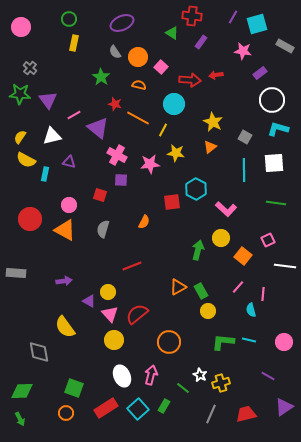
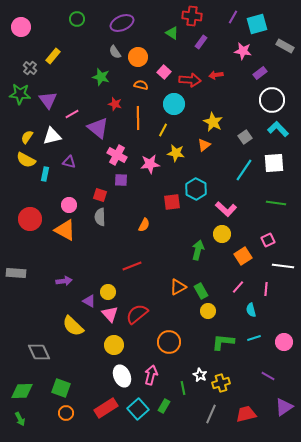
green circle at (69, 19): moved 8 px right
yellow rectangle at (74, 43): moved 21 px left, 13 px down; rotated 28 degrees clockwise
pink square at (161, 67): moved 3 px right, 5 px down
green star at (101, 77): rotated 18 degrees counterclockwise
orange semicircle at (139, 85): moved 2 px right
pink line at (74, 115): moved 2 px left, 1 px up
orange line at (138, 118): rotated 60 degrees clockwise
cyan L-shape at (278, 129): rotated 30 degrees clockwise
yellow semicircle at (20, 137): moved 7 px right
gray square at (245, 137): rotated 24 degrees clockwise
orange triangle at (210, 147): moved 6 px left, 2 px up
cyan line at (244, 170): rotated 35 degrees clockwise
orange semicircle at (144, 222): moved 3 px down
gray semicircle at (103, 229): moved 3 px left, 12 px up; rotated 18 degrees counterclockwise
yellow circle at (221, 238): moved 1 px right, 4 px up
orange square at (243, 256): rotated 18 degrees clockwise
white line at (285, 266): moved 2 px left
pink line at (263, 294): moved 3 px right, 5 px up
yellow semicircle at (65, 327): moved 8 px right, 1 px up; rotated 10 degrees counterclockwise
yellow circle at (114, 340): moved 5 px down
cyan line at (249, 340): moved 5 px right, 2 px up; rotated 32 degrees counterclockwise
gray diamond at (39, 352): rotated 15 degrees counterclockwise
green square at (74, 388): moved 13 px left
green line at (183, 388): rotated 40 degrees clockwise
